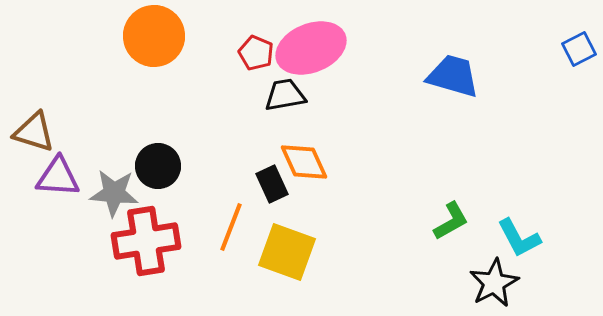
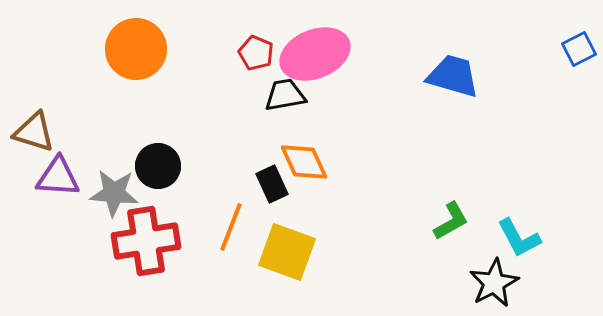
orange circle: moved 18 px left, 13 px down
pink ellipse: moved 4 px right, 6 px down
